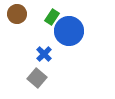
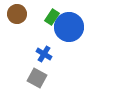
blue circle: moved 4 px up
blue cross: rotated 14 degrees counterclockwise
gray square: rotated 12 degrees counterclockwise
